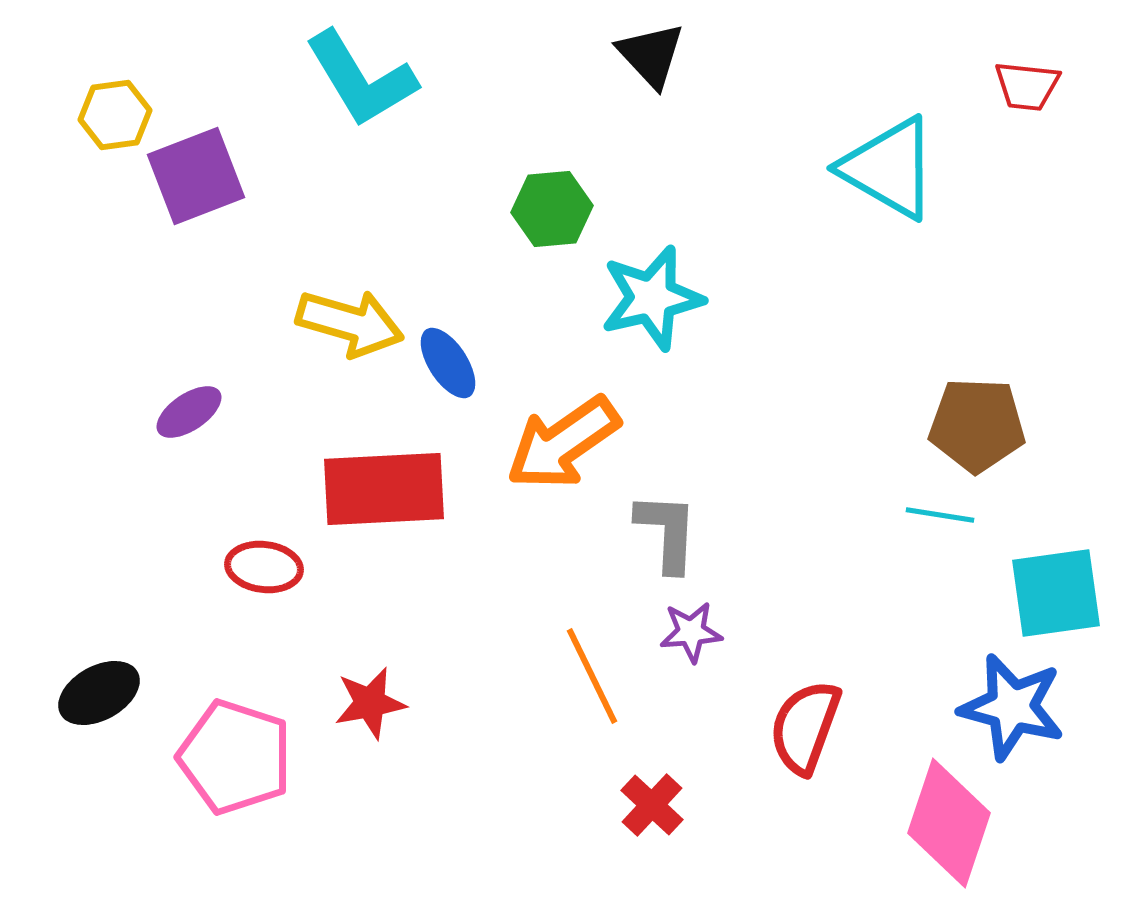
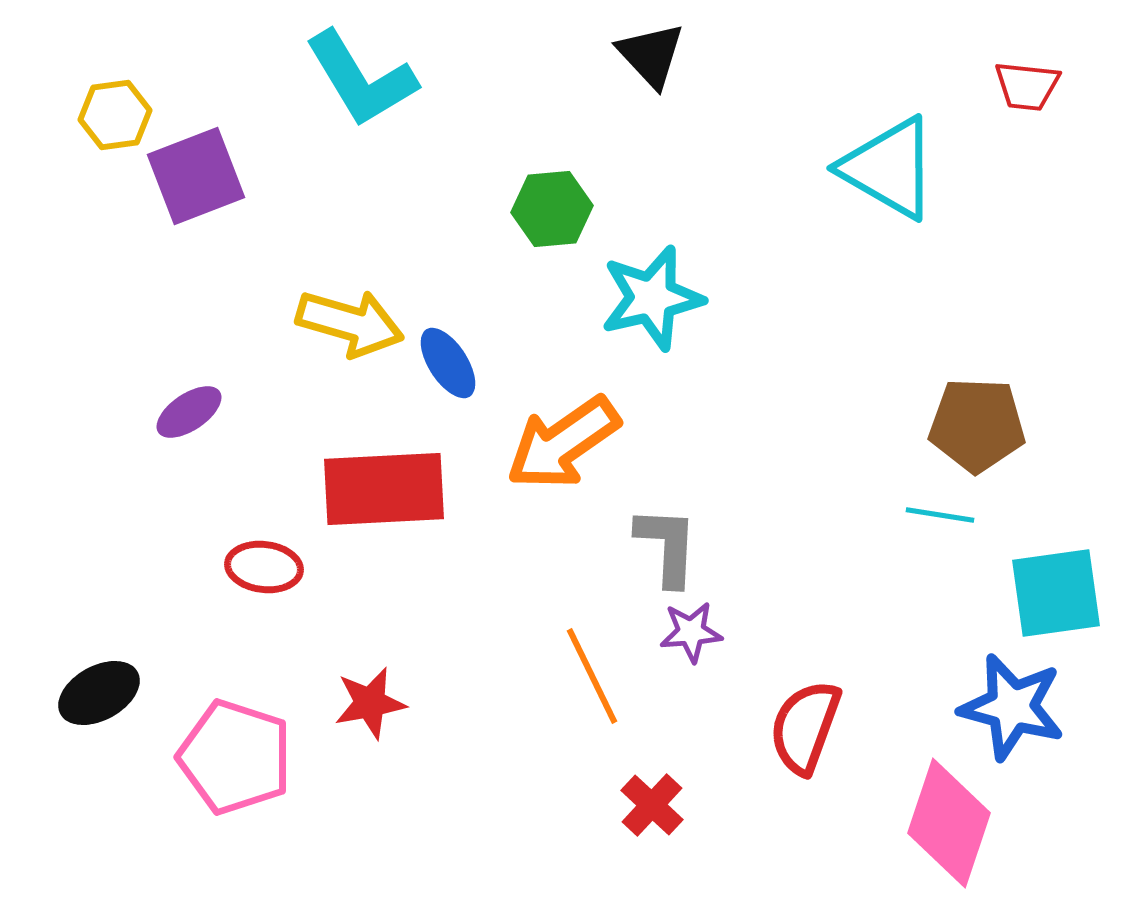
gray L-shape: moved 14 px down
